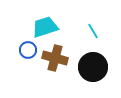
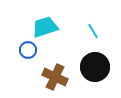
brown cross: moved 19 px down; rotated 10 degrees clockwise
black circle: moved 2 px right
